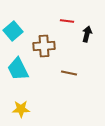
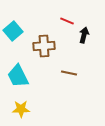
red line: rotated 16 degrees clockwise
black arrow: moved 3 px left, 1 px down
cyan trapezoid: moved 7 px down
